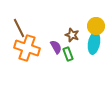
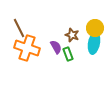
yellow circle: moved 1 px left, 2 px down
